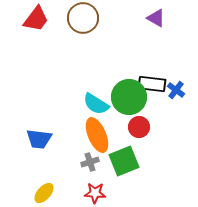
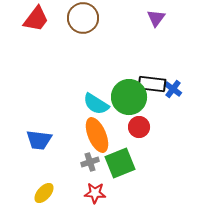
purple triangle: rotated 36 degrees clockwise
blue cross: moved 3 px left, 1 px up
blue trapezoid: moved 1 px down
green square: moved 4 px left, 2 px down
